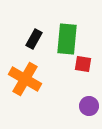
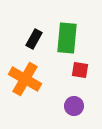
green rectangle: moved 1 px up
red square: moved 3 px left, 6 px down
purple circle: moved 15 px left
